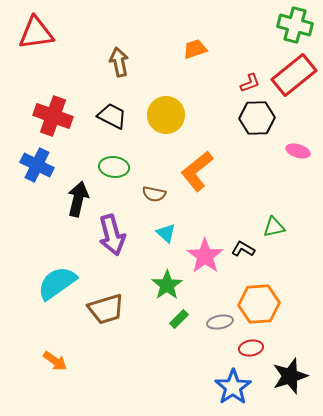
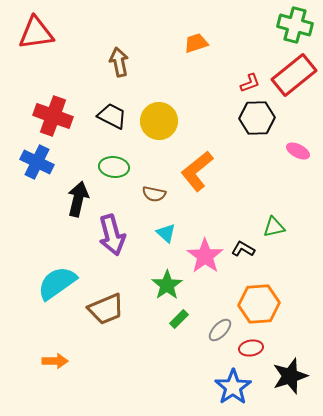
orange trapezoid: moved 1 px right, 6 px up
yellow circle: moved 7 px left, 6 px down
pink ellipse: rotated 10 degrees clockwise
blue cross: moved 3 px up
brown trapezoid: rotated 6 degrees counterclockwise
gray ellipse: moved 8 px down; rotated 35 degrees counterclockwise
orange arrow: rotated 35 degrees counterclockwise
